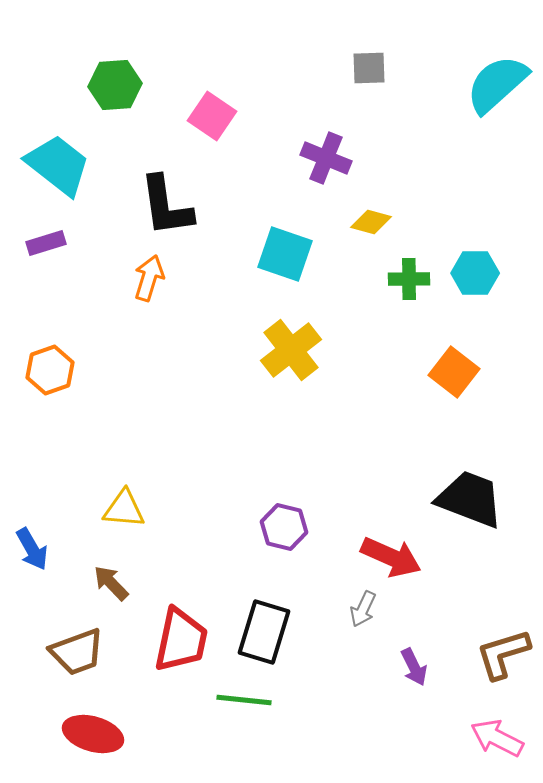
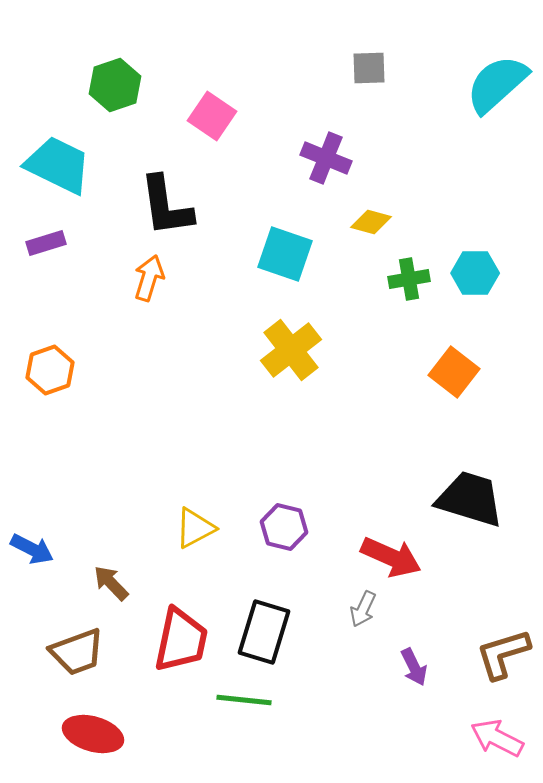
green hexagon: rotated 15 degrees counterclockwise
cyan trapezoid: rotated 12 degrees counterclockwise
green cross: rotated 9 degrees counterclockwise
black trapezoid: rotated 4 degrees counterclockwise
yellow triangle: moved 71 px right, 19 px down; rotated 33 degrees counterclockwise
blue arrow: rotated 33 degrees counterclockwise
